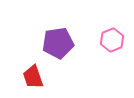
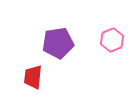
red trapezoid: rotated 25 degrees clockwise
